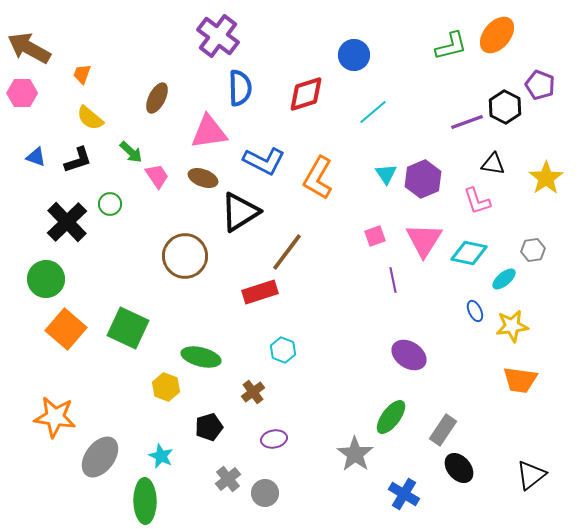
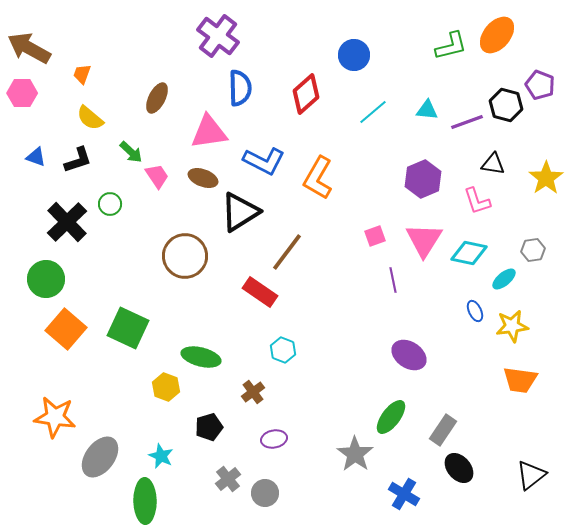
red diamond at (306, 94): rotated 24 degrees counterclockwise
black hexagon at (505, 107): moved 1 px right, 2 px up; rotated 12 degrees counterclockwise
cyan triangle at (386, 174): moved 41 px right, 64 px up; rotated 50 degrees counterclockwise
red rectangle at (260, 292): rotated 52 degrees clockwise
